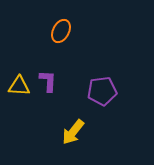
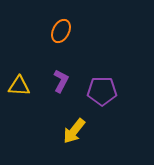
purple L-shape: moved 13 px right; rotated 25 degrees clockwise
purple pentagon: rotated 8 degrees clockwise
yellow arrow: moved 1 px right, 1 px up
